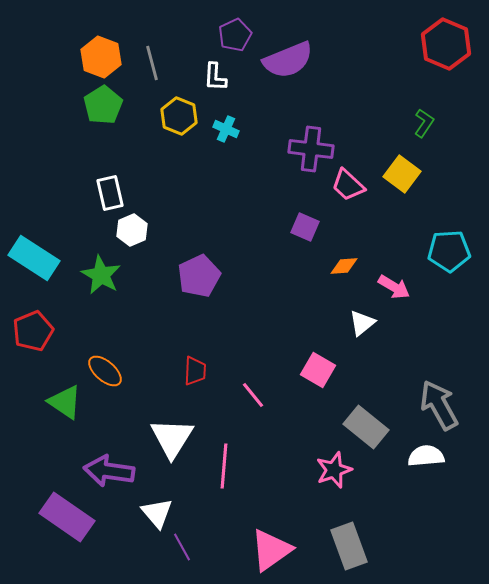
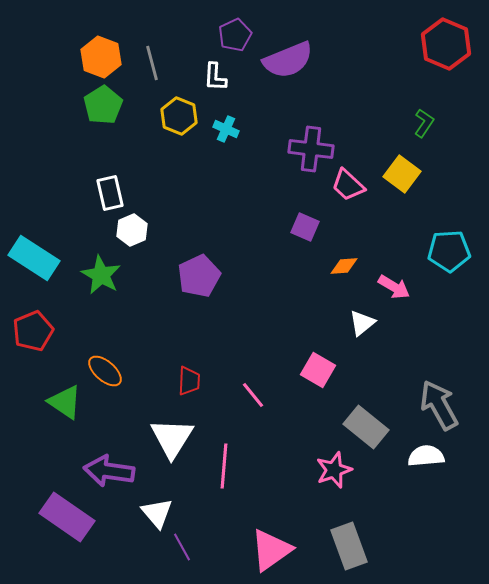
red trapezoid at (195, 371): moved 6 px left, 10 px down
